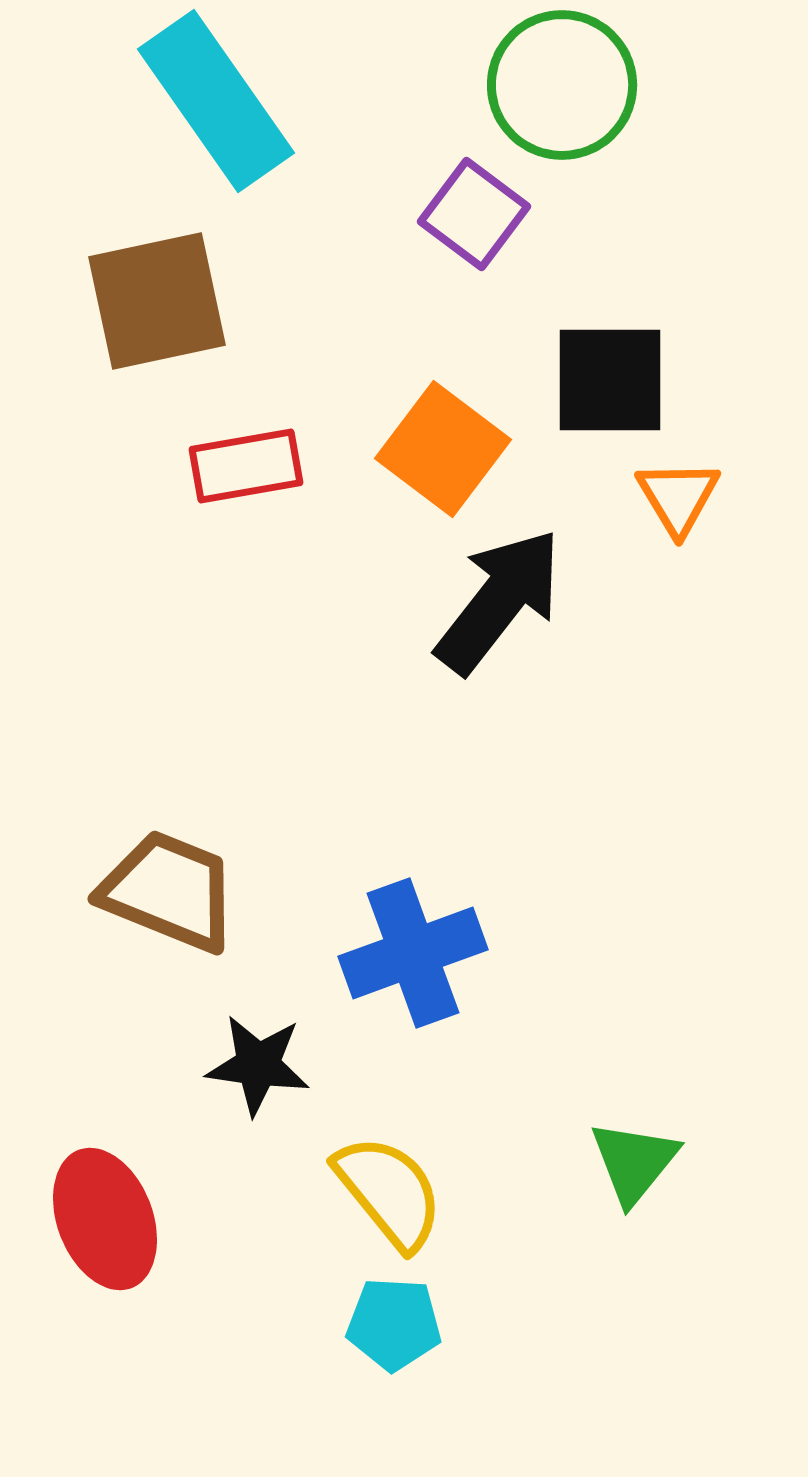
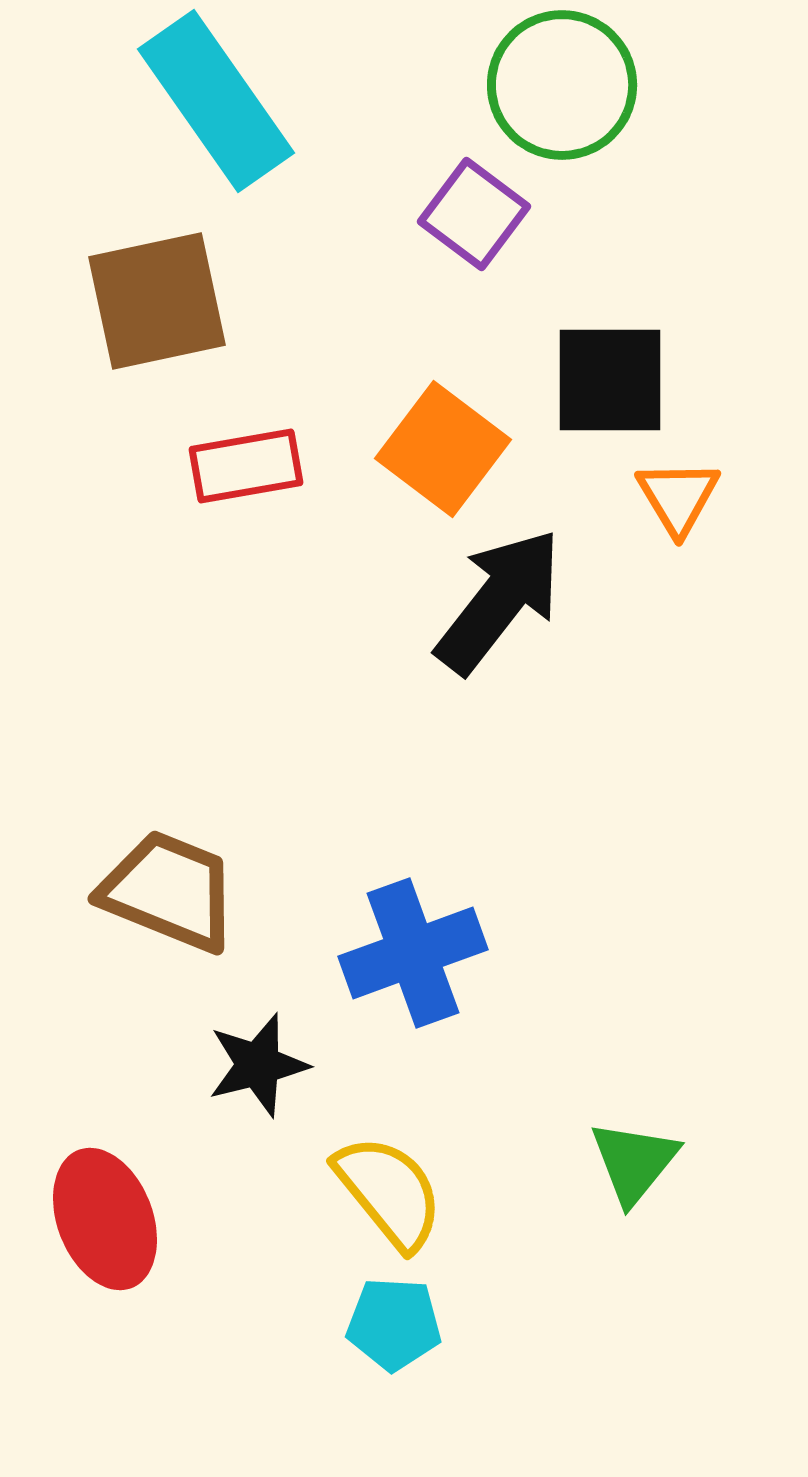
black star: rotated 22 degrees counterclockwise
